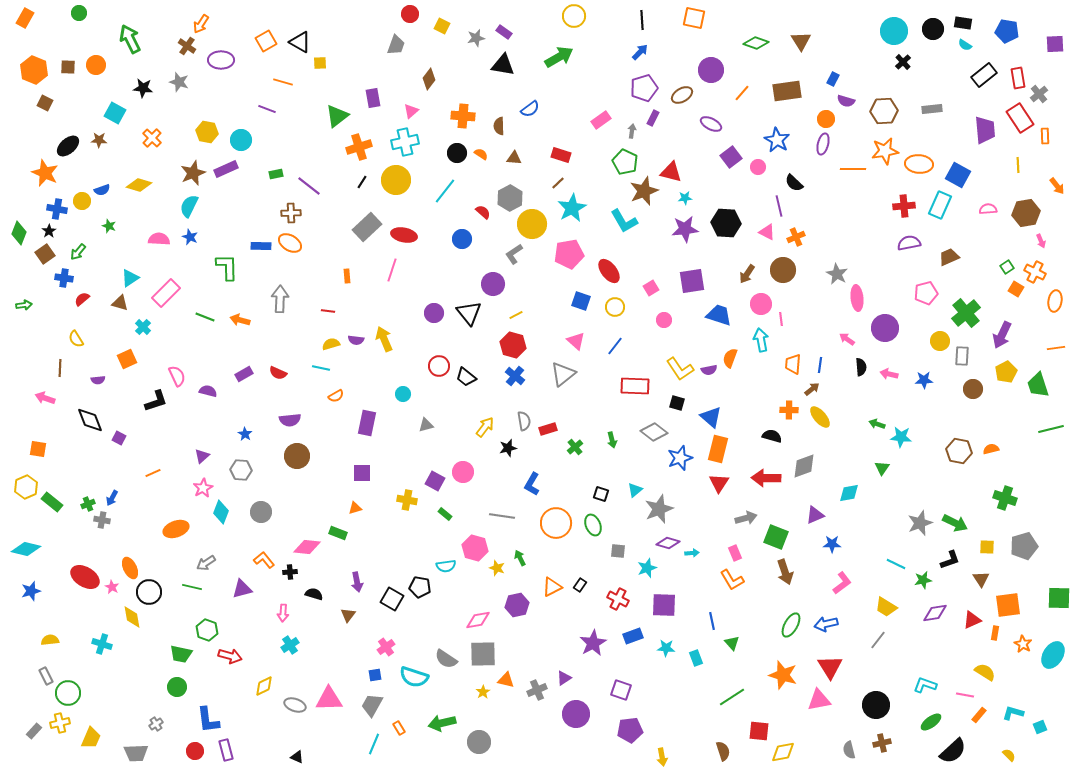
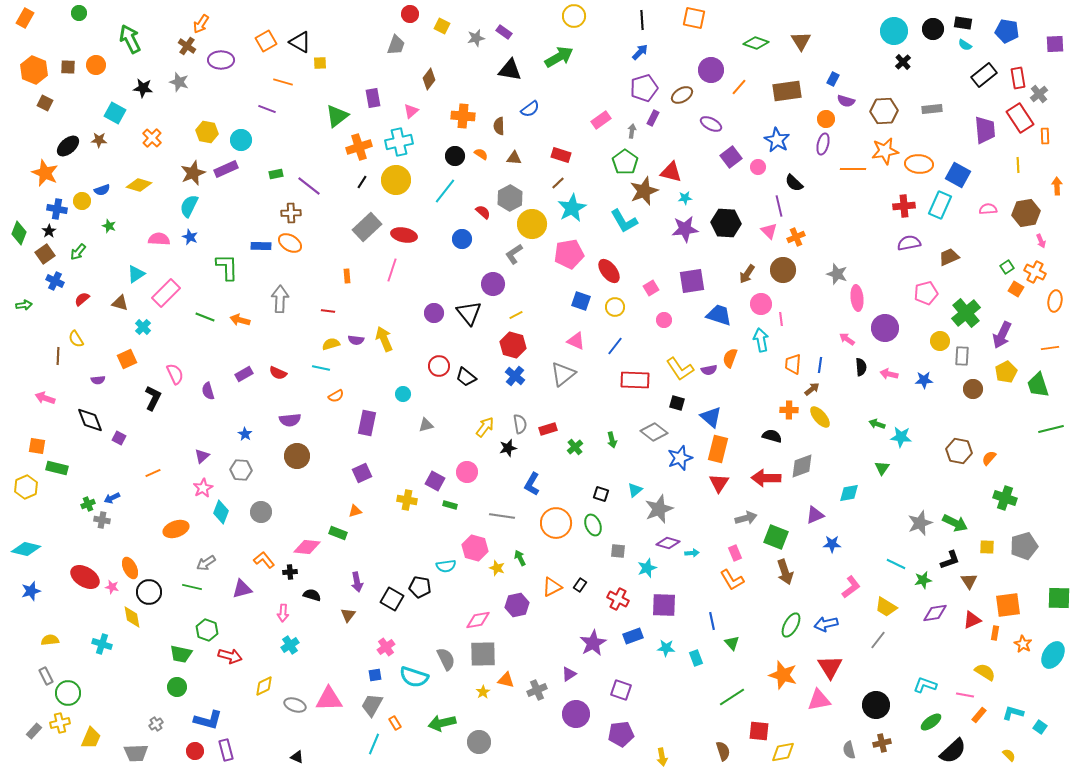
black triangle at (503, 65): moved 7 px right, 5 px down
orange line at (742, 93): moved 3 px left, 6 px up
cyan cross at (405, 142): moved 6 px left
black circle at (457, 153): moved 2 px left, 3 px down
green pentagon at (625, 162): rotated 10 degrees clockwise
orange arrow at (1057, 186): rotated 144 degrees counterclockwise
pink triangle at (767, 232): moved 2 px right, 1 px up; rotated 18 degrees clockwise
gray star at (837, 274): rotated 10 degrees counterclockwise
blue cross at (64, 278): moved 9 px left, 3 px down; rotated 18 degrees clockwise
cyan triangle at (130, 278): moved 6 px right, 4 px up
pink triangle at (576, 341): rotated 18 degrees counterclockwise
orange line at (1056, 348): moved 6 px left
brown line at (60, 368): moved 2 px left, 12 px up
pink semicircle at (177, 376): moved 2 px left, 2 px up
red rectangle at (635, 386): moved 6 px up
purple semicircle at (208, 391): rotated 120 degrees counterclockwise
black L-shape at (156, 401): moved 3 px left, 3 px up; rotated 45 degrees counterclockwise
gray semicircle at (524, 421): moved 4 px left, 3 px down
orange square at (38, 449): moved 1 px left, 3 px up
orange semicircle at (991, 449): moved 2 px left, 9 px down; rotated 35 degrees counterclockwise
gray diamond at (804, 466): moved 2 px left
pink circle at (463, 472): moved 4 px right
purple square at (362, 473): rotated 24 degrees counterclockwise
blue arrow at (112, 498): rotated 35 degrees clockwise
green rectangle at (52, 502): moved 5 px right, 34 px up; rotated 25 degrees counterclockwise
orange triangle at (355, 508): moved 3 px down
green rectangle at (445, 514): moved 5 px right, 9 px up; rotated 24 degrees counterclockwise
brown triangle at (981, 579): moved 12 px left, 2 px down
pink L-shape at (842, 583): moved 9 px right, 4 px down
pink star at (112, 587): rotated 16 degrees counterclockwise
black semicircle at (314, 594): moved 2 px left, 1 px down
gray semicircle at (446, 659): rotated 150 degrees counterclockwise
purple triangle at (564, 678): moved 5 px right, 4 px up
blue L-shape at (208, 720): rotated 68 degrees counterclockwise
cyan square at (1040, 727): rotated 32 degrees counterclockwise
orange rectangle at (399, 728): moved 4 px left, 5 px up
purple pentagon at (630, 730): moved 9 px left, 4 px down
